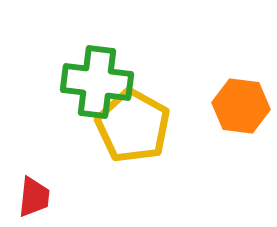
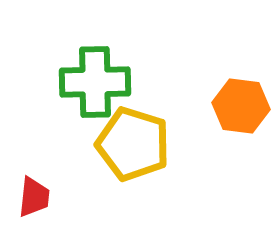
green cross: moved 2 px left; rotated 8 degrees counterclockwise
yellow pentagon: moved 18 px down; rotated 12 degrees counterclockwise
